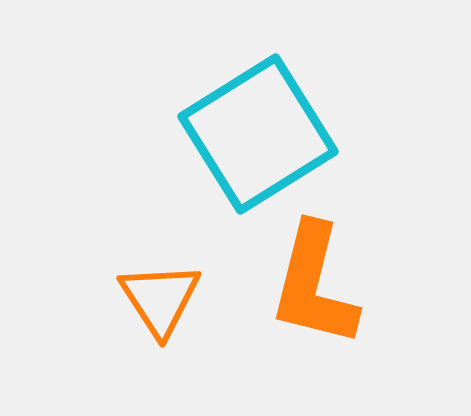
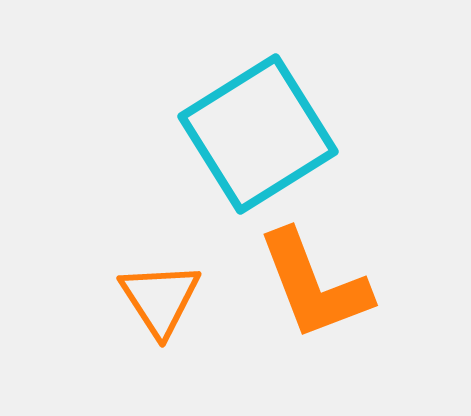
orange L-shape: rotated 35 degrees counterclockwise
